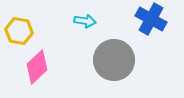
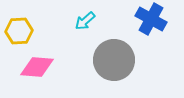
cyan arrow: rotated 130 degrees clockwise
yellow hexagon: rotated 12 degrees counterclockwise
pink diamond: rotated 48 degrees clockwise
